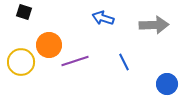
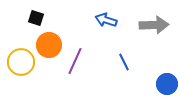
black square: moved 12 px right, 6 px down
blue arrow: moved 3 px right, 2 px down
purple line: rotated 48 degrees counterclockwise
